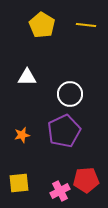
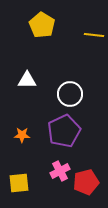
yellow line: moved 8 px right, 10 px down
white triangle: moved 3 px down
orange star: rotated 14 degrees clockwise
red pentagon: moved 2 px down; rotated 10 degrees counterclockwise
pink cross: moved 20 px up
